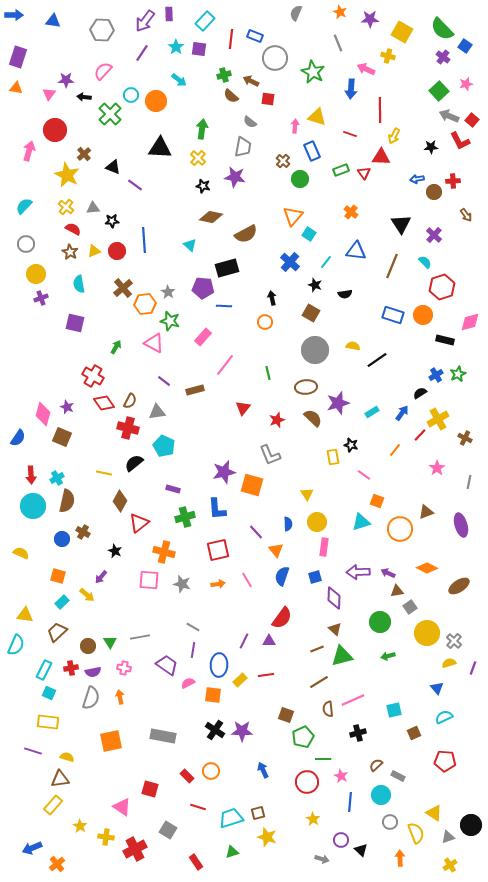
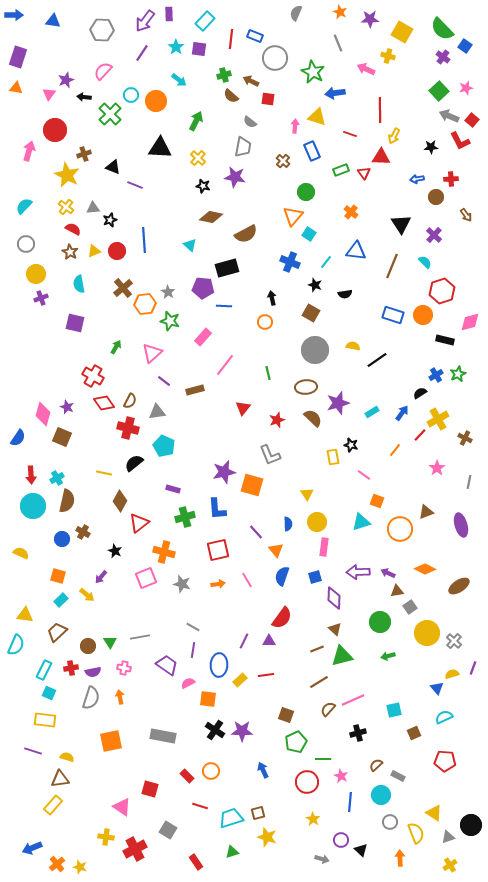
purple star at (66, 80): rotated 21 degrees counterclockwise
pink star at (466, 84): moved 4 px down
blue arrow at (351, 89): moved 16 px left, 4 px down; rotated 78 degrees clockwise
green arrow at (202, 129): moved 6 px left, 8 px up; rotated 18 degrees clockwise
brown cross at (84, 154): rotated 24 degrees clockwise
green circle at (300, 179): moved 6 px right, 13 px down
red cross at (453, 181): moved 2 px left, 2 px up
purple line at (135, 185): rotated 14 degrees counterclockwise
brown circle at (434, 192): moved 2 px right, 5 px down
black star at (112, 221): moved 2 px left, 1 px up; rotated 16 degrees counterclockwise
blue cross at (290, 262): rotated 18 degrees counterclockwise
red hexagon at (442, 287): moved 4 px down
pink triangle at (154, 343): moved 2 px left, 10 px down; rotated 50 degrees clockwise
orange diamond at (427, 568): moved 2 px left, 1 px down
pink square at (149, 580): moved 3 px left, 2 px up; rotated 25 degrees counterclockwise
cyan rectangle at (62, 602): moved 1 px left, 2 px up
yellow semicircle at (449, 663): moved 3 px right, 11 px down
orange square at (213, 695): moved 5 px left, 4 px down
brown semicircle at (328, 709): rotated 49 degrees clockwise
yellow rectangle at (48, 722): moved 3 px left, 2 px up
green pentagon at (303, 737): moved 7 px left, 5 px down
red line at (198, 807): moved 2 px right, 1 px up
yellow star at (80, 826): moved 41 px down; rotated 16 degrees counterclockwise
